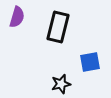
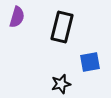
black rectangle: moved 4 px right
